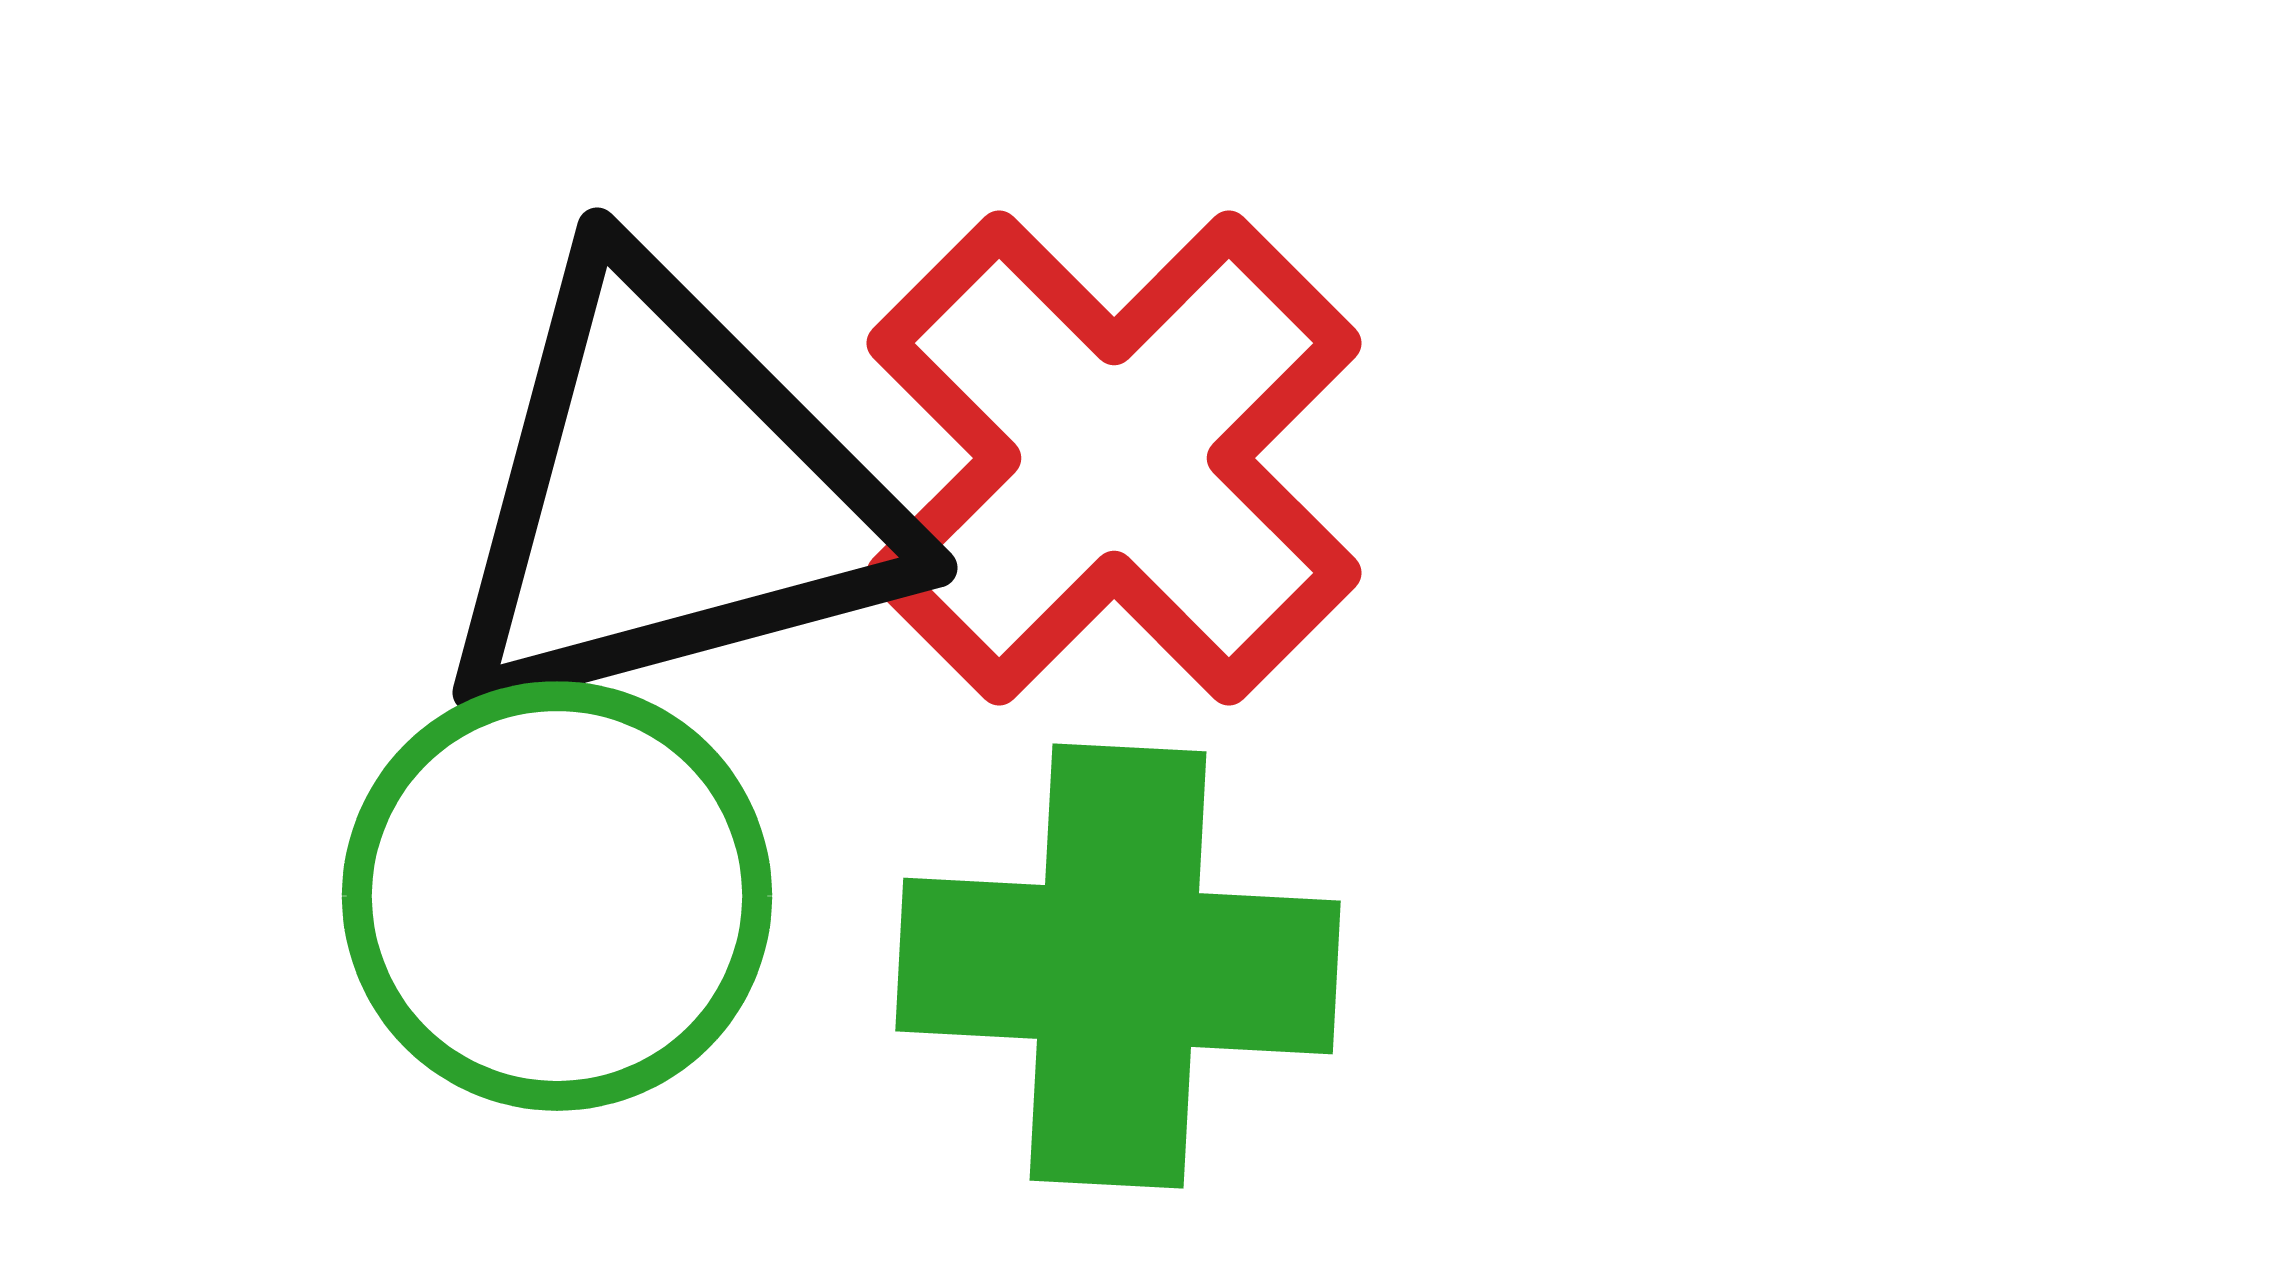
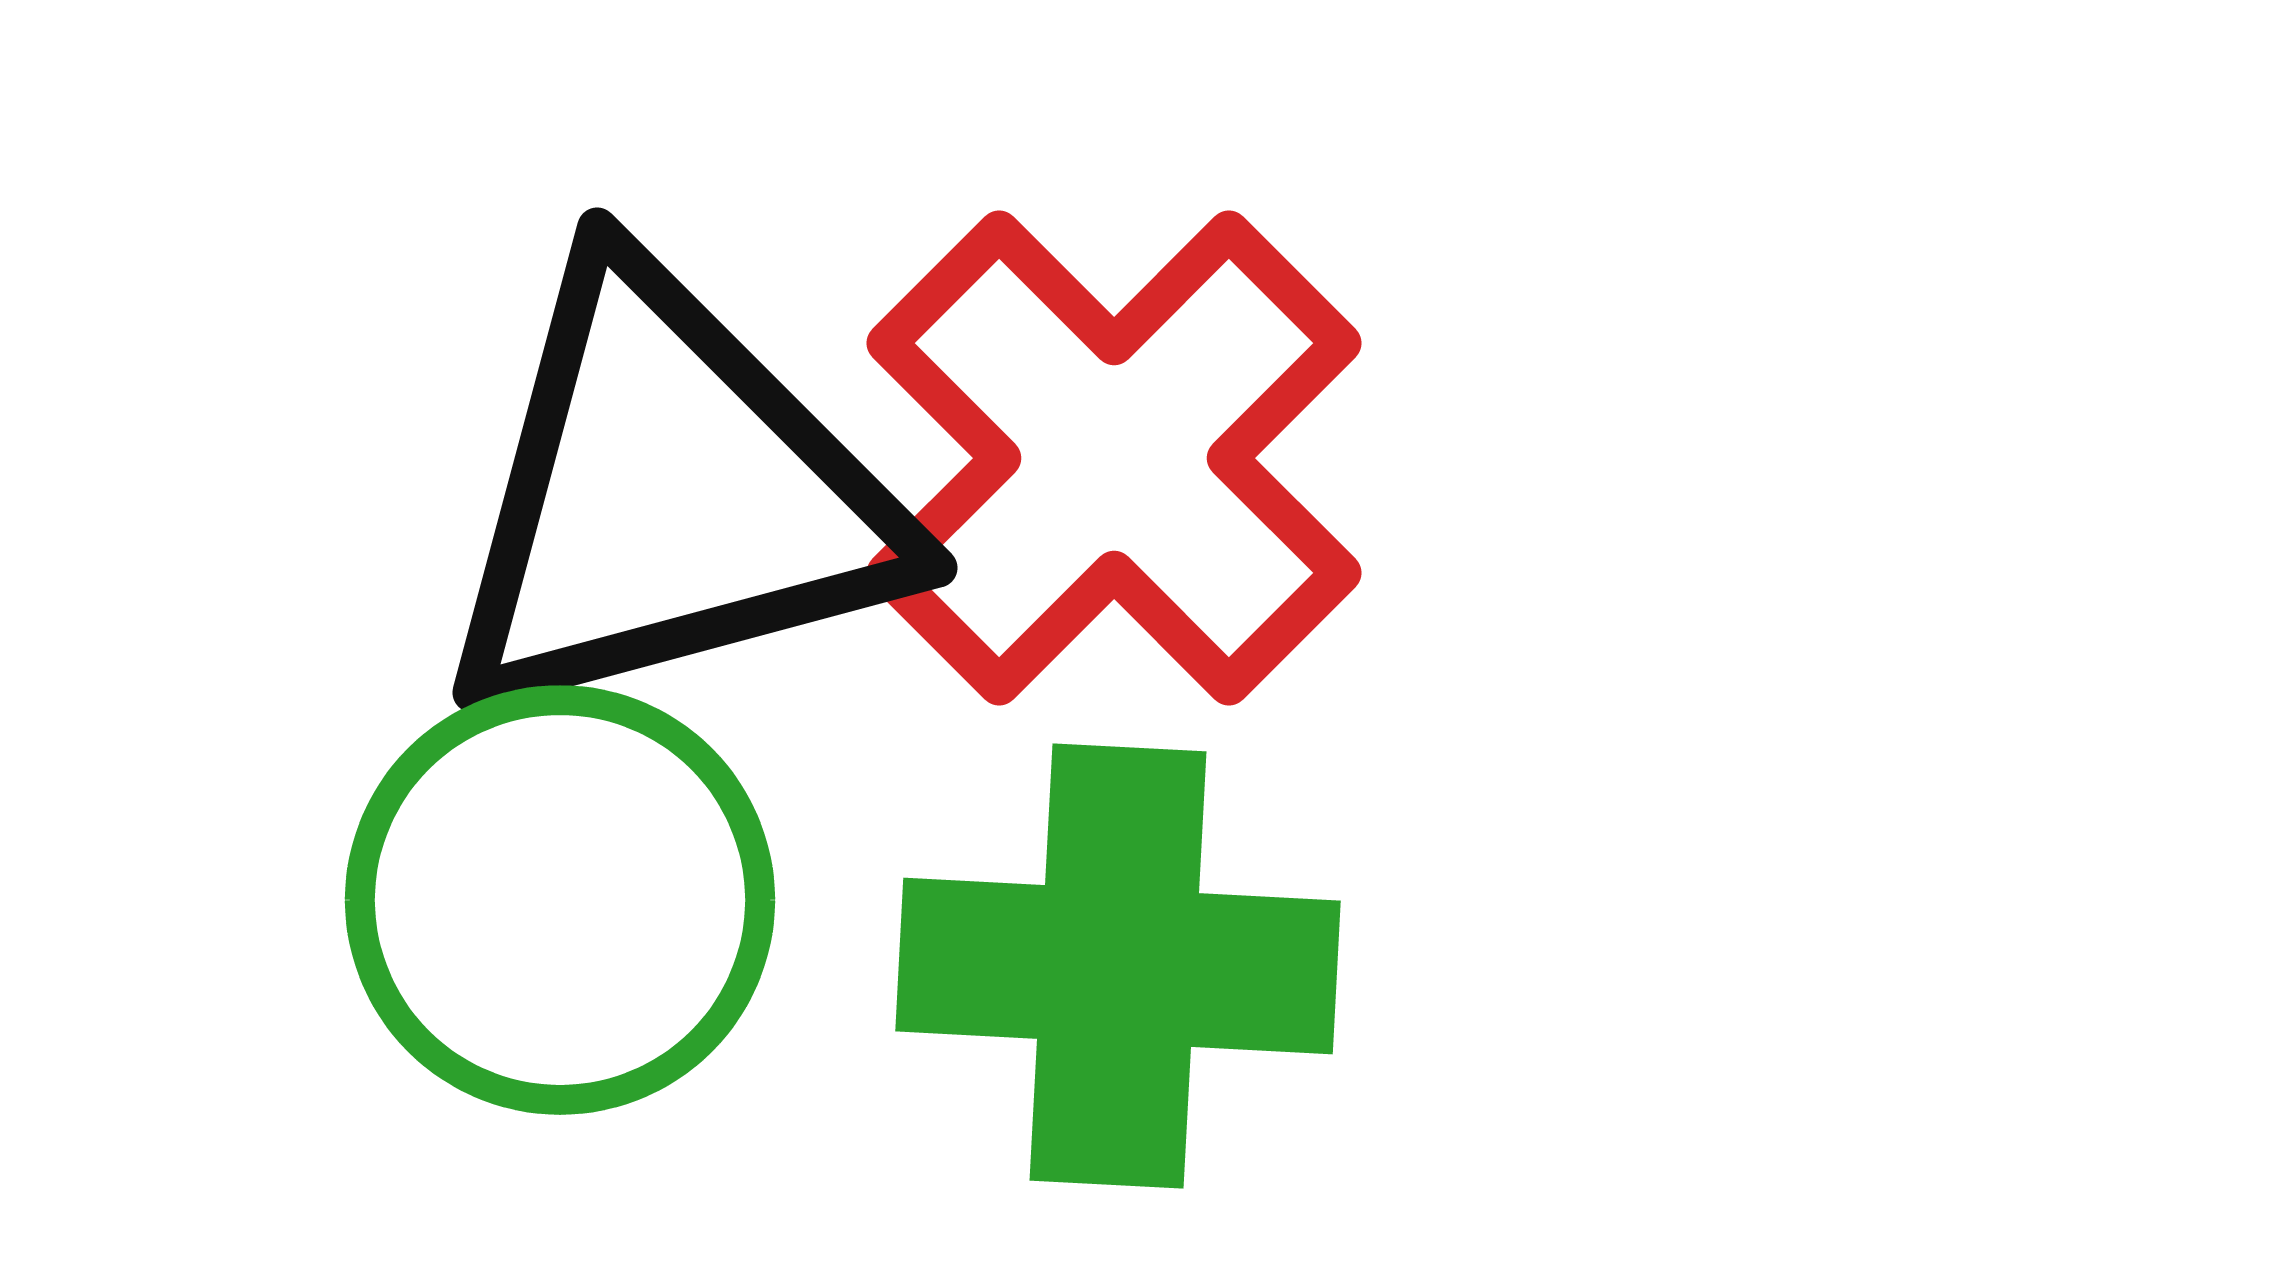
green circle: moved 3 px right, 4 px down
